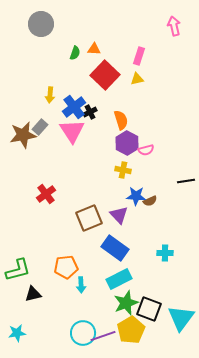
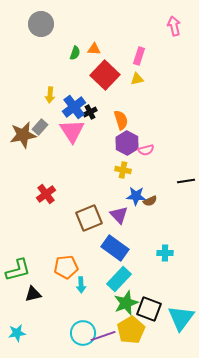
cyan rectangle: rotated 20 degrees counterclockwise
